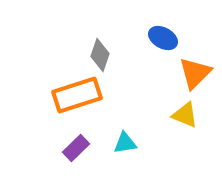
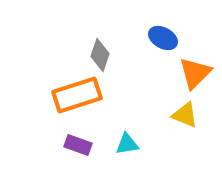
cyan triangle: moved 2 px right, 1 px down
purple rectangle: moved 2 px right, 3 px up; rotated 64 degrees clockwise
